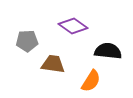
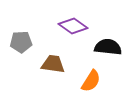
gray pentagon: moved 6 px left, 1 px down
black semicircle: moved 4 px up
